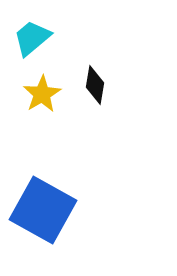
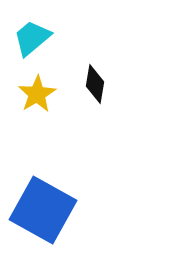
black diamond: moved 1 px up
yellow star: moved 5 px left
